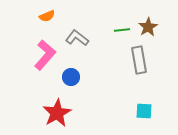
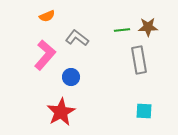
brown star: rotated 30 degrees clockwise
red star: moved 4 px right, 1 px up
